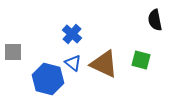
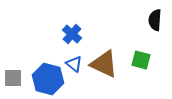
black semicircle: rotated 15 degrees clockwise
gray square: moved 26 px down
blue triangle: moved 1 px right, 1 px down
